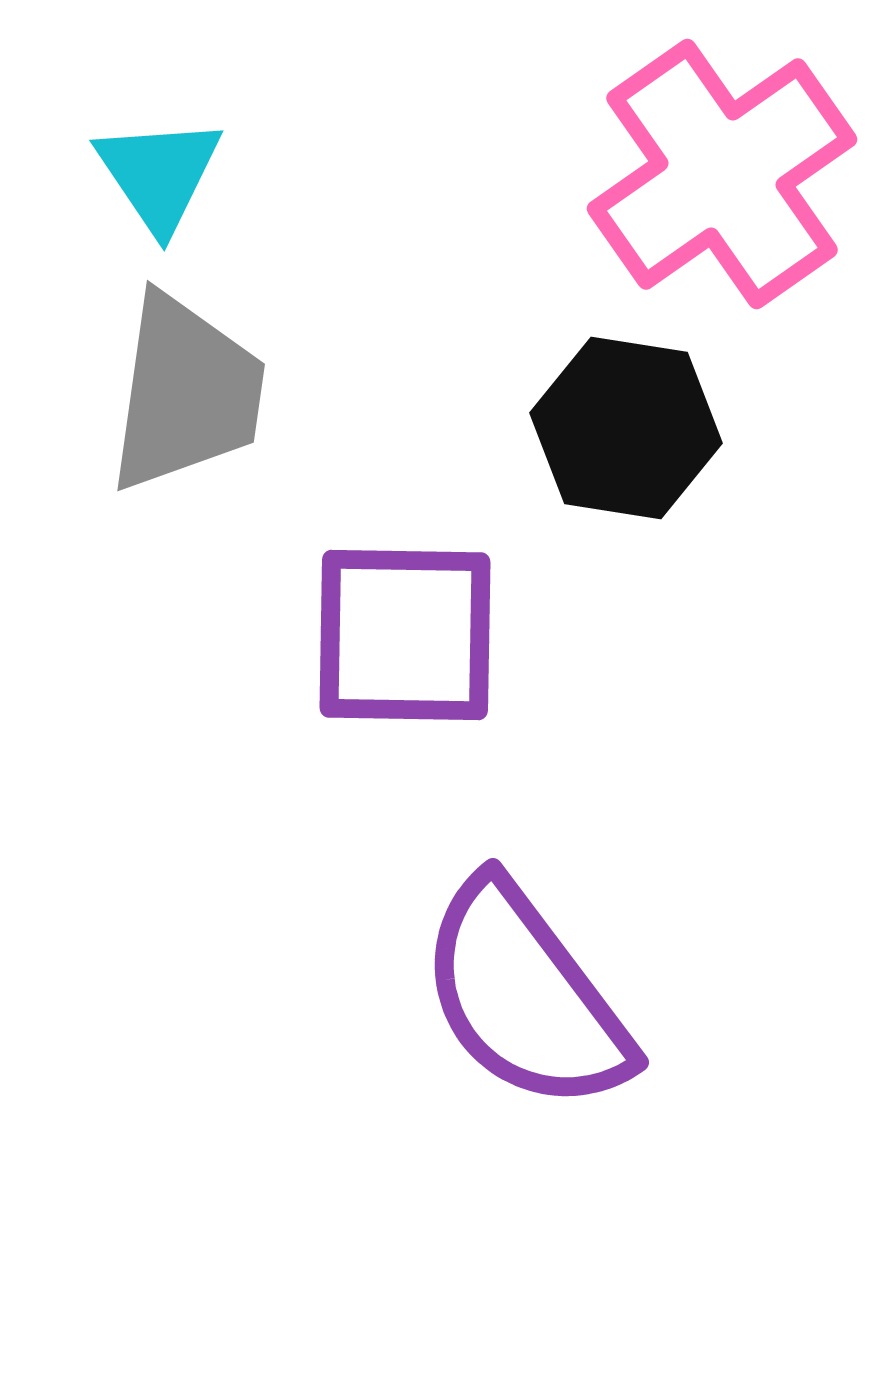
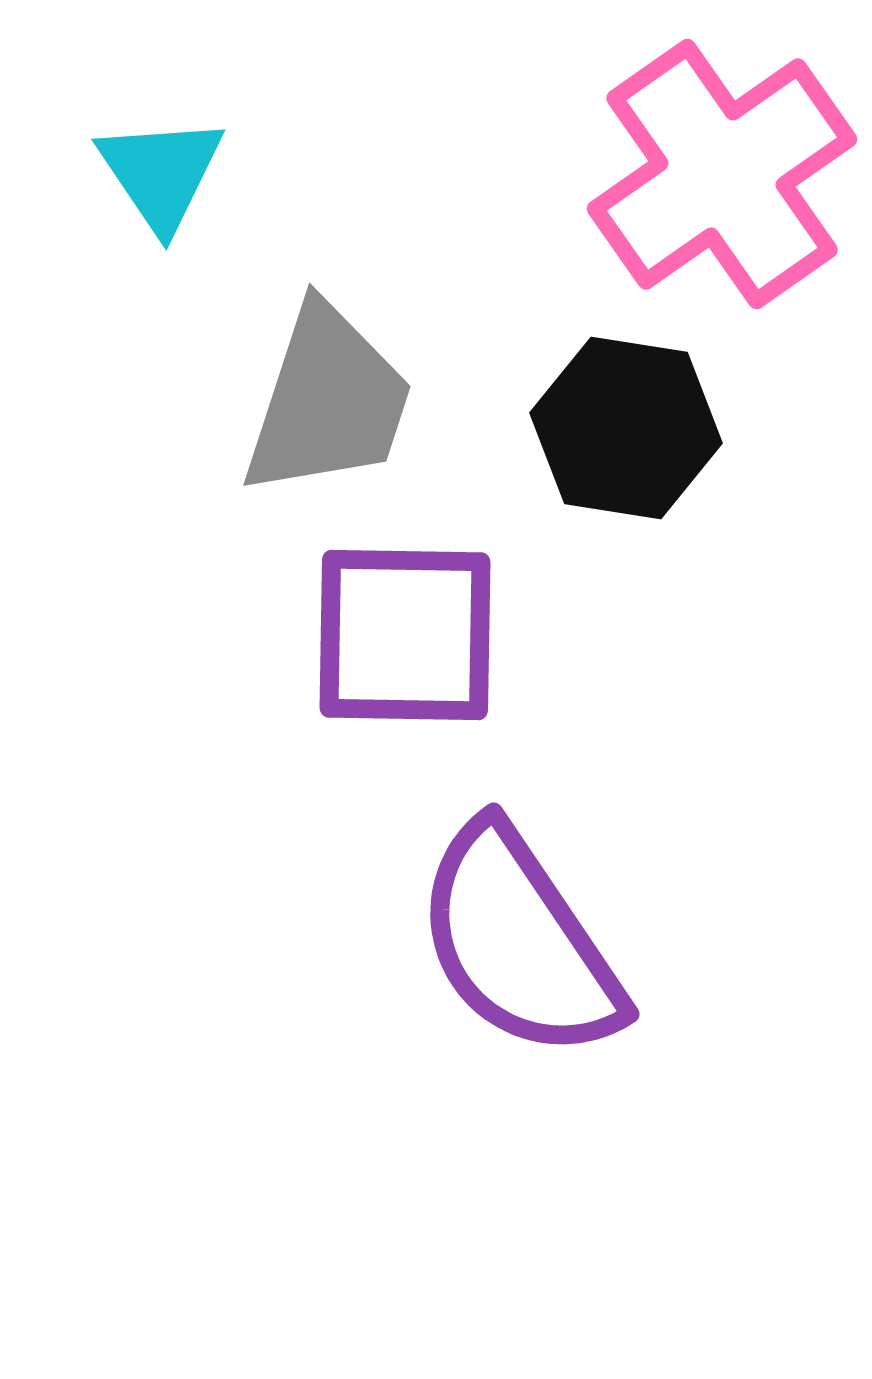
cyan triangle: moved 2 px right, 1 px up
gray trapezoid: moved 142 px right, 8 px down; rotated 10 degrees clockwise
purple semicircle: moved 6 px left, 54 px up; rotated 3 degrees clockwise
